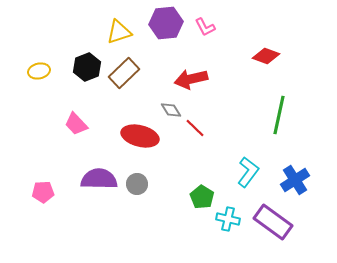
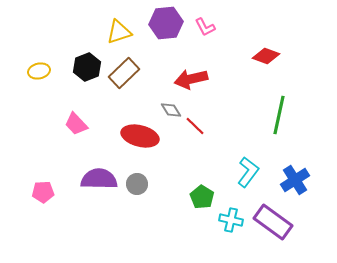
red line: moved 2 px up
cyan cross: moved 3 px right, 1 px down
